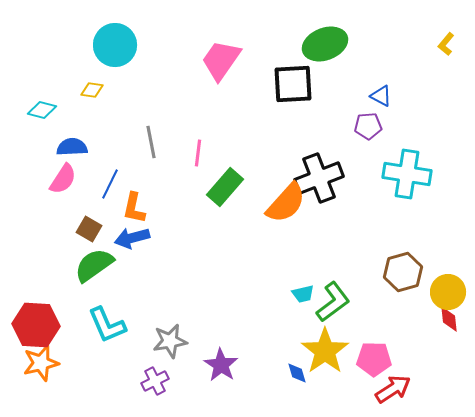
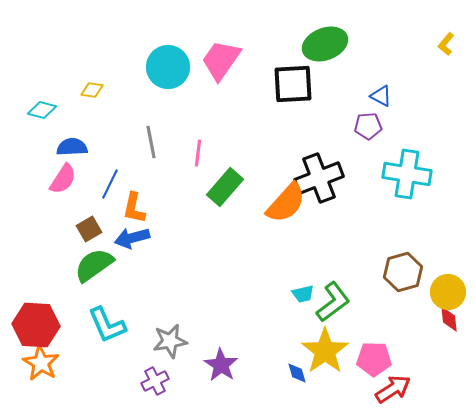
cyan circle: moved 53 px right, 22 px down
brown square: rotated 30 degrees clockwise
orange star: rotated 27 degrees counterclockwise
